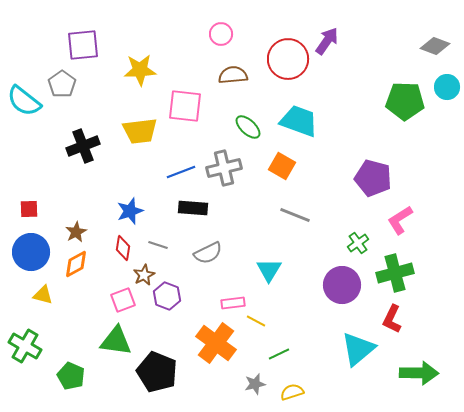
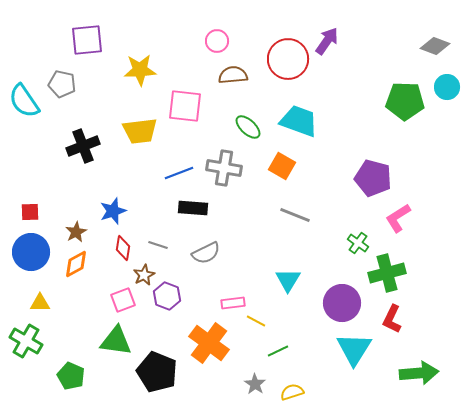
pink circle at (221, 34): moved 4 px left, 7 px down
purple square at (83, 45): moved 4 px right, 5 px up
gray pentagon at (62, 84): rotated 24 degrees counterclockwise
cyan semicircle at (24, 101): rotated 18 degrees clockwise
gray cross at (224, 168): rotated 24 degrees clockwise
blue line at (181, 172): moved 2 px left, 1 px down
red square at (29, 209): moved 1 px right, 3 px down
blue star at (130, 211): moved 17 px left
pink L-shape at (400, 220): moved 2 px left, 2 px up
green cross at (358, 243): rotated 20 degrees counterclockwise
gray semicircle at (208, 253): moved 2 px left
cyan triangle at (269, 270): moved 19 px right, 10 px down
green cross at (395, 273): moved 8 px left
purple circle at (342, 285): moved 18 px down
yellow triangle at (43, 295): moved 3 px left, 8 px down; rotated 15 degrees counterclockwise
orange cross at (216, 343): moved 7 px left
green cross at (25, 346): moved 1 px right, 5 px up
cyan triangle at (358, 349): moved 4 px left; rotated 18 degrees counterclockwise
green line at (279, 354): moved 1 px left, 3 px up
green arrow at (419, 373): rotated 6 degrees counterclockwise
gray star at (255, 384): rotated 25 degrees counterclockwise
